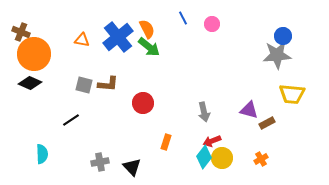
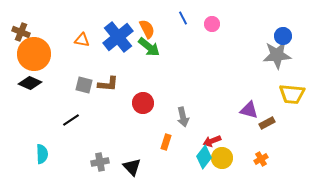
gray arrow: moved 21 px left, 5 px down
